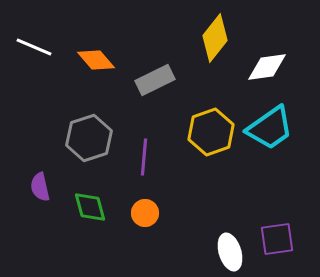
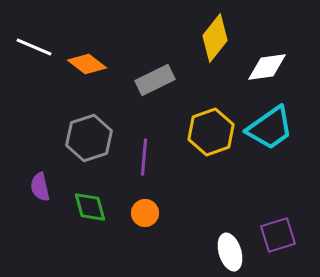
orange diamond: moved 9 px left, 4 px down; rotated 12 degrees counterclockwise
purple square: moved 1 px right, 4 px up; rotated 9 degrees counterclockwise
